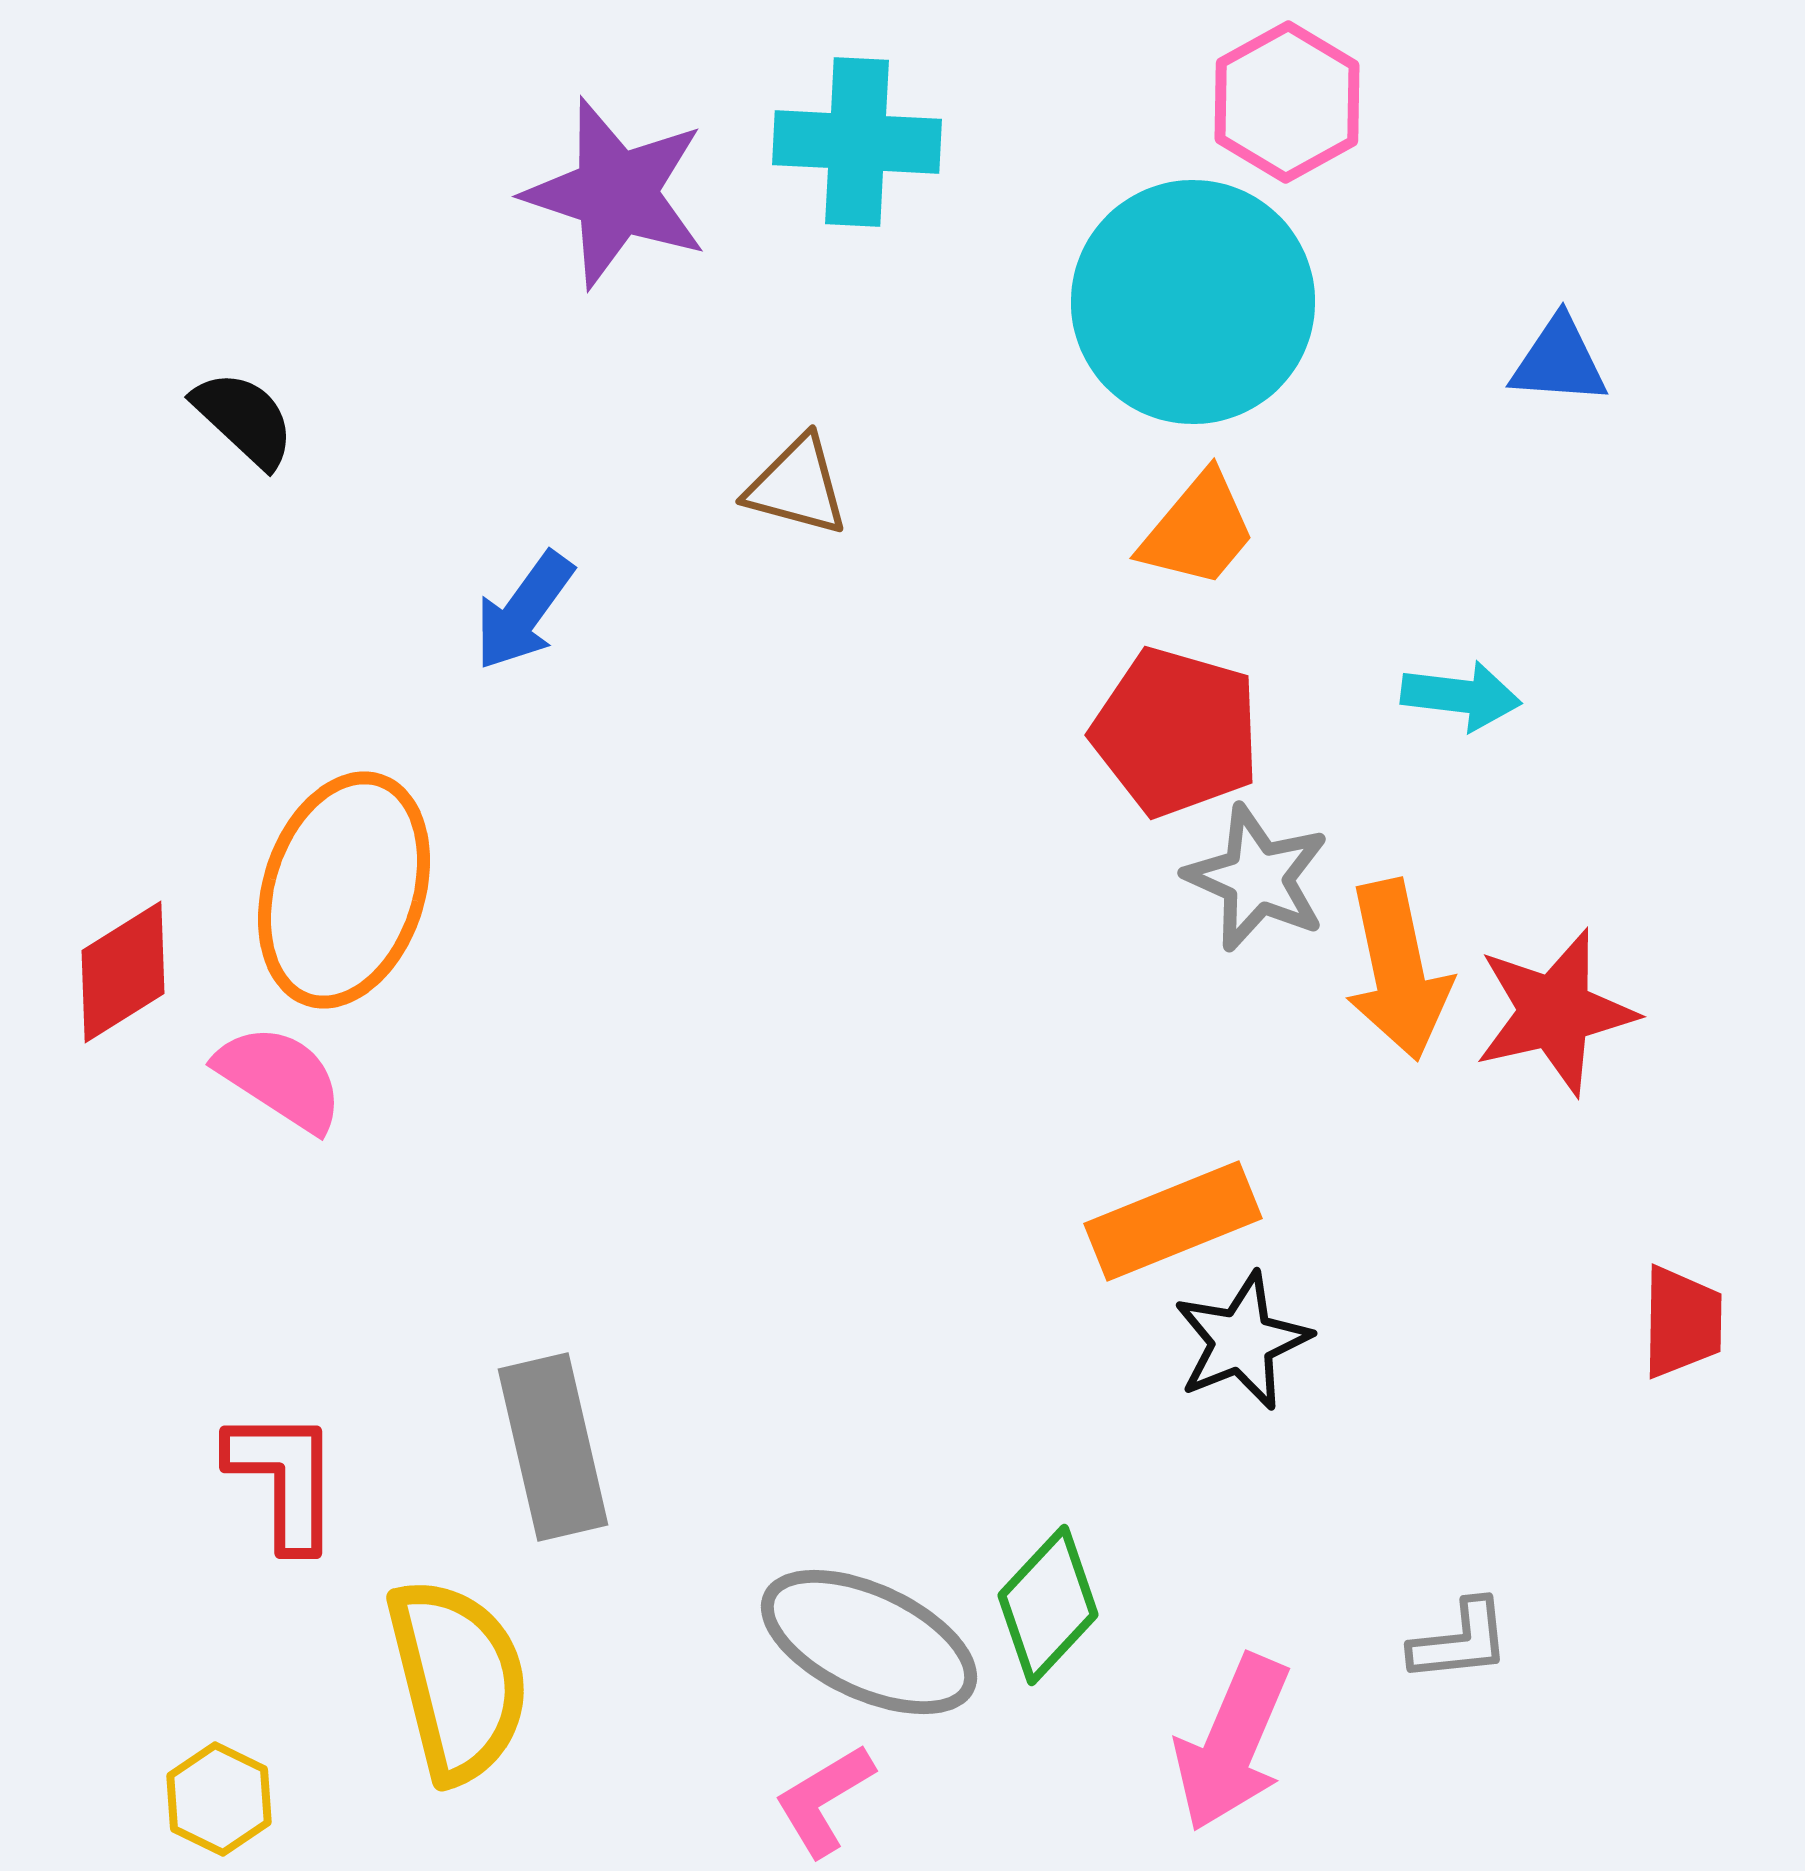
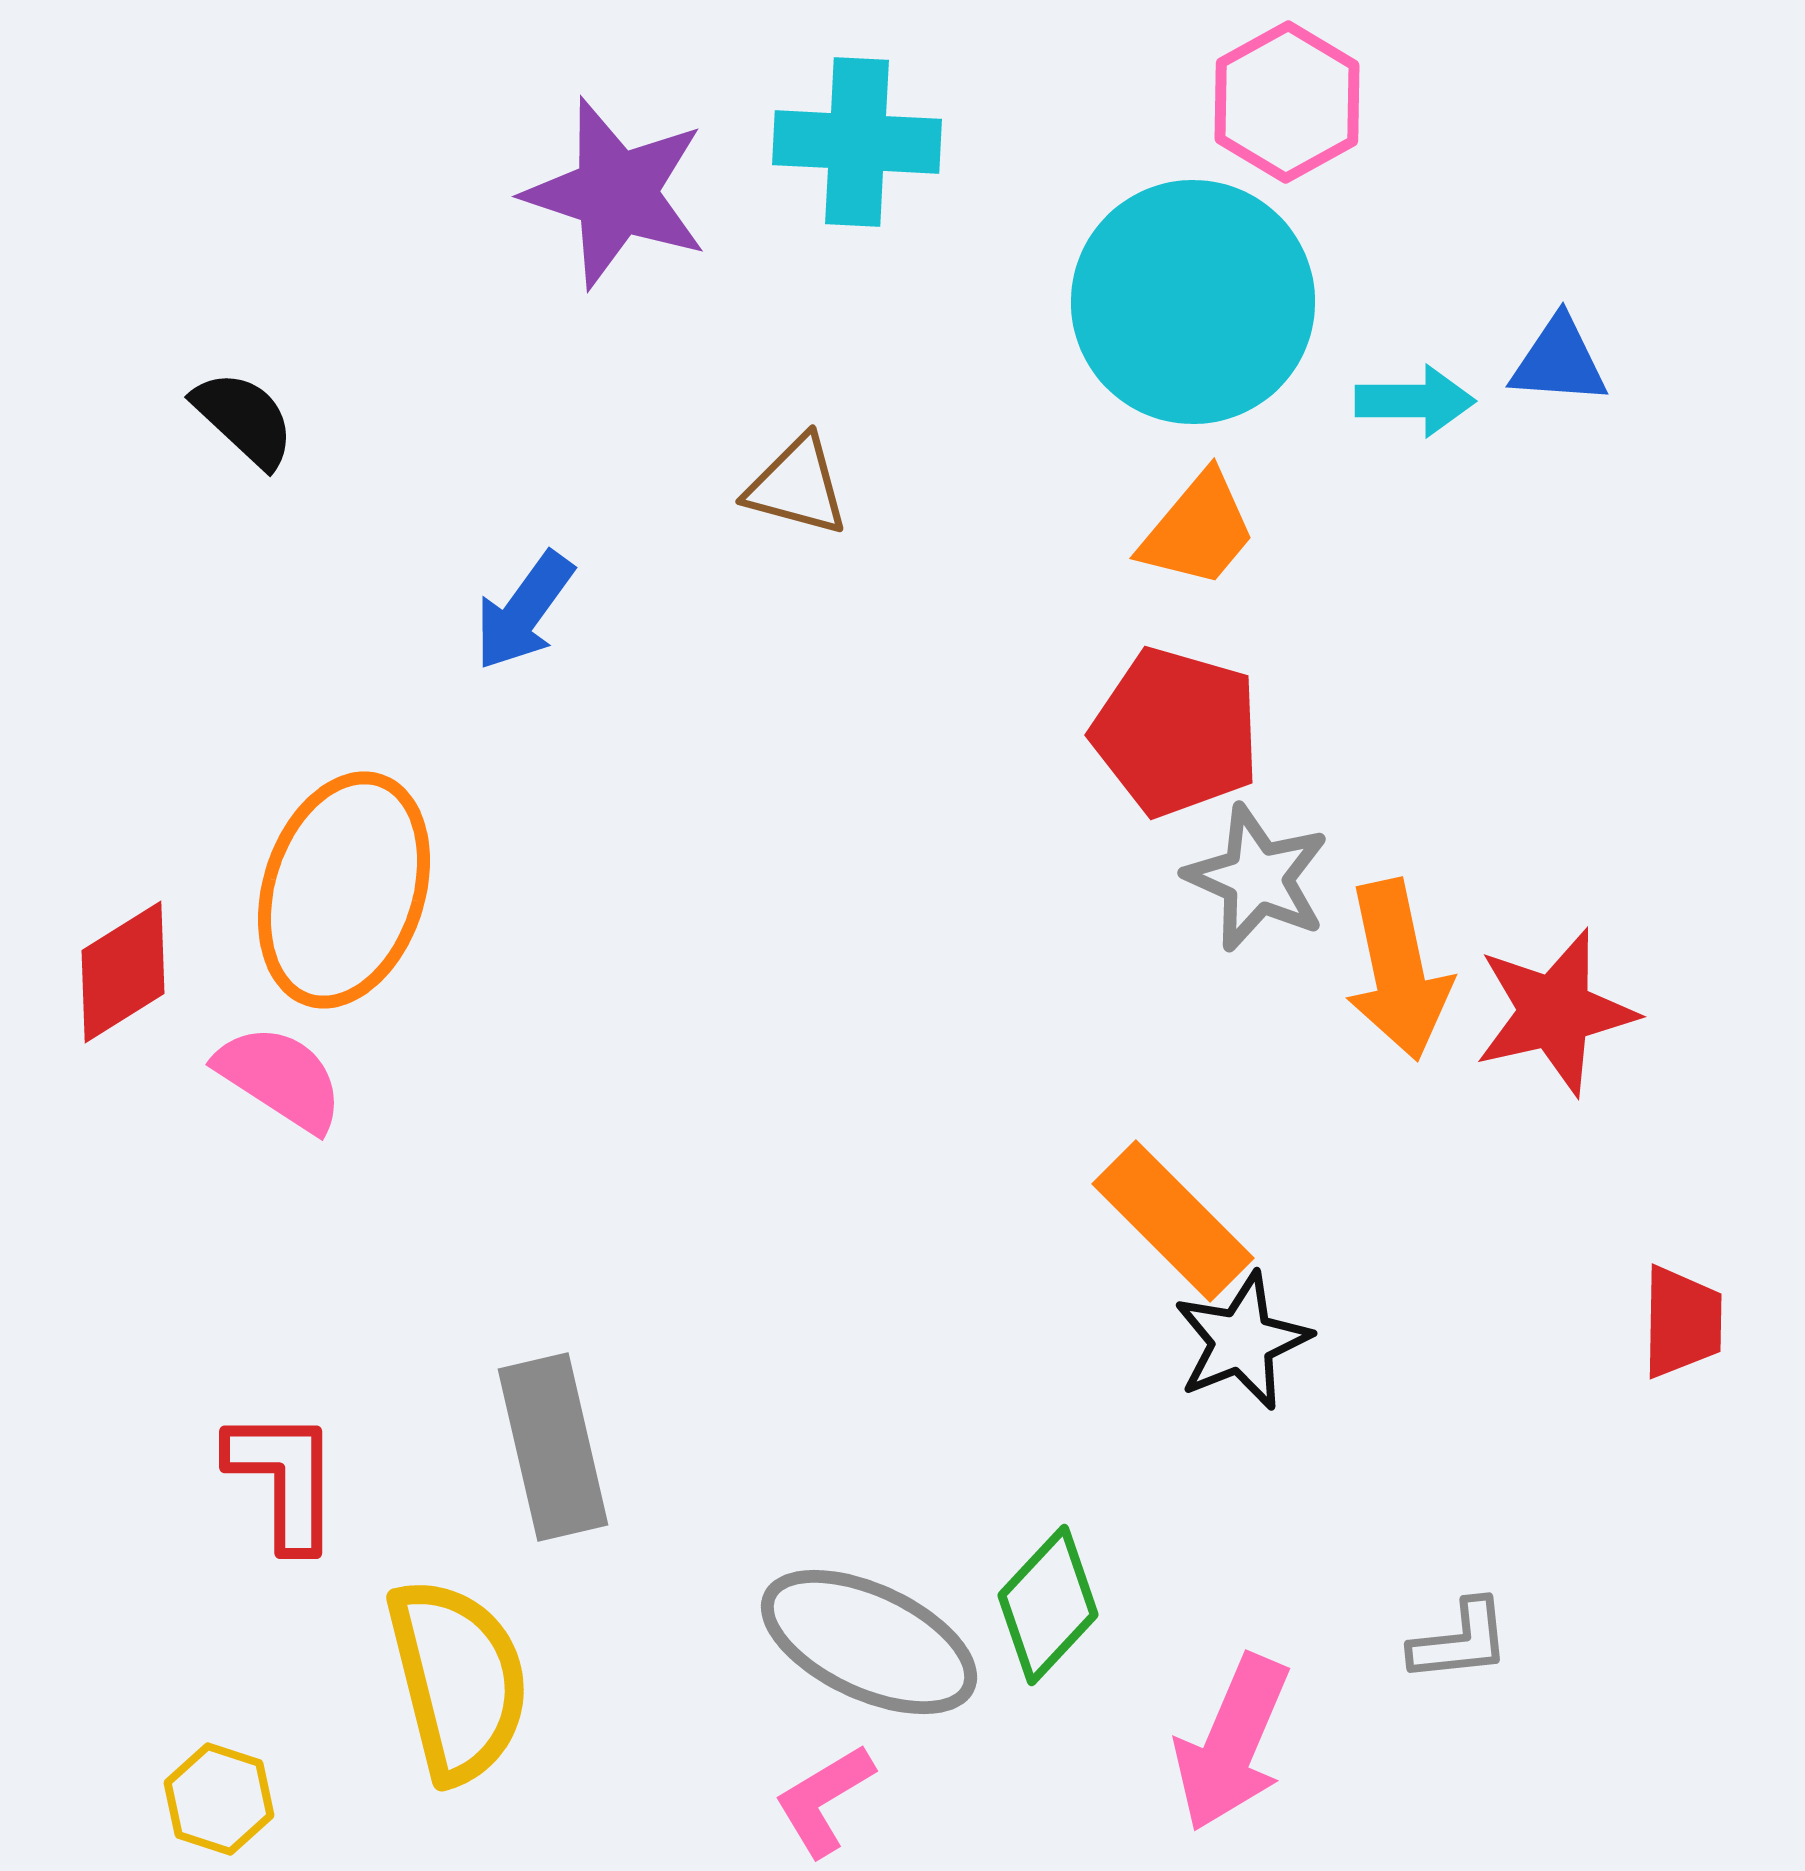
cyan arrow: moved 46 px left, 295 px up; rotated 7 degrees counterclockwise
orange rectangle: rotated 67 degrees clockwise
yellow hexagon: rotated 8 degrees counterclockwise
